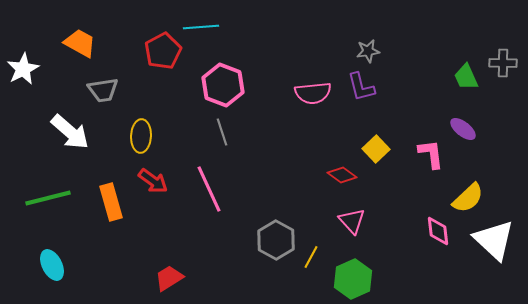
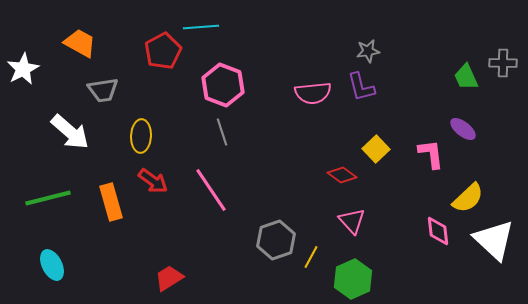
pink line: moved 2 px right, 1 px down; rotated 9 degrees counterclockwise
gray hexagon: rotated 12 degrees clockwise
